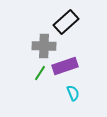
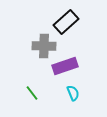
green line: moved 8 px left, 20 px down; rotated 70 degrees counterclockwise
